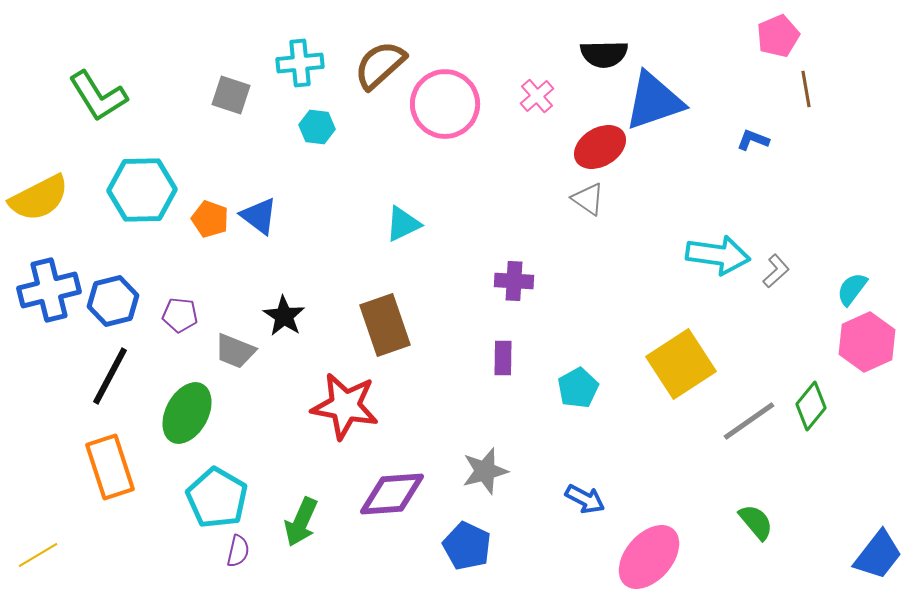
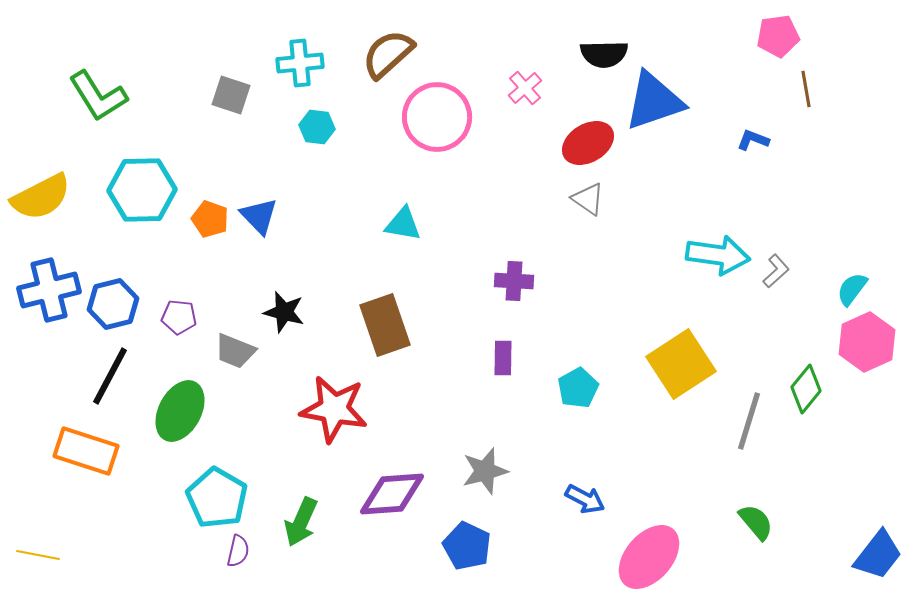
pink pentagon at (778, 36): rotated 15 degrees clockwise
brown semicircle at (380, 65): moved 8 px right, 11 px up
pink cross at (537, 96): moved 12 px left, 8 px up
pink circle at (445, 104): moved 8 px left, 13 px down
red ellipse at (600, 147): moved 12 px left, 4 px up
yellow semicircle at (39, 198): moved 2 px right, 1 px up
blue triangle at (259, 216): rotated 9 degrees clockwise
cyan triangle at (403, 224): rotated 36 degrees clockwise
blue hexagon at (113, 301): moved 3 px down
purple pentagon at (180, 315): moved 1 px left, 2 px down
black star at (284, 316): moved 4 px up; rotated 18 degrees counterclockwise
red star at (345, 406): moved 11 px left, 3 px down
green diamond at (811, 406): moved 5 px left, 17 px up
green ellipse at (187, 413): moved 7 px left, 2 px up
gray line at (749, 421): rotated 38 degrees counterclockwise
orange rectangle at (110, 467): moved 24 px left, 16 px up; rotated 54 degrees counterclockwise
yellow line at (38, 555): rotated 42 degrees clockwise
